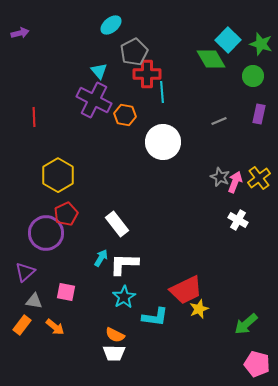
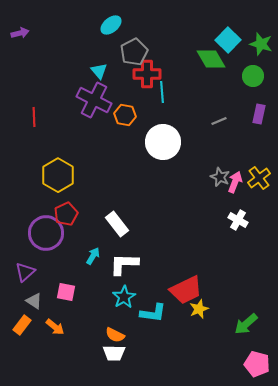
cyan arrow: moved 8 px left, 2 px up
gray triangle: rotated 24 degrees clockwise
cyan L-shape: moved 2 px left, 4 px up
